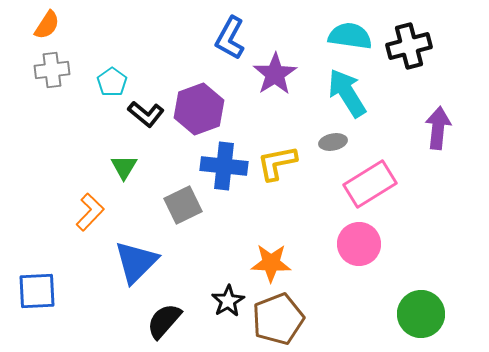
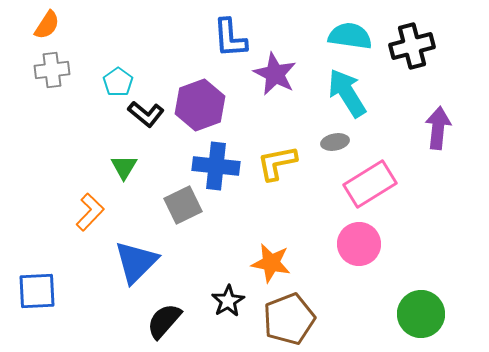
blue L-shape: rotated 33 degrees counterclockwise
black cross: moved 3 px right
purple star: rotated 12 degrees counterclockwise
cyan pentagon: moved 6 px right
purple hexagon: moved 1 px right, 4 px up
gray ellipse: moved 2 px right
blue cross: moved 8 px left
orange star: rotated 9 degrees clockwise
brown pentagon: moved 11 px right
